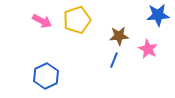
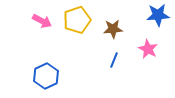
brown star: moved 6 px left, 7 px up
